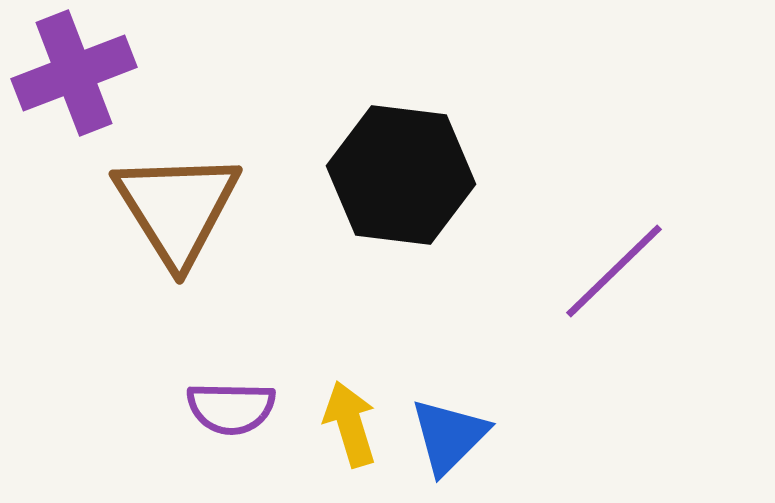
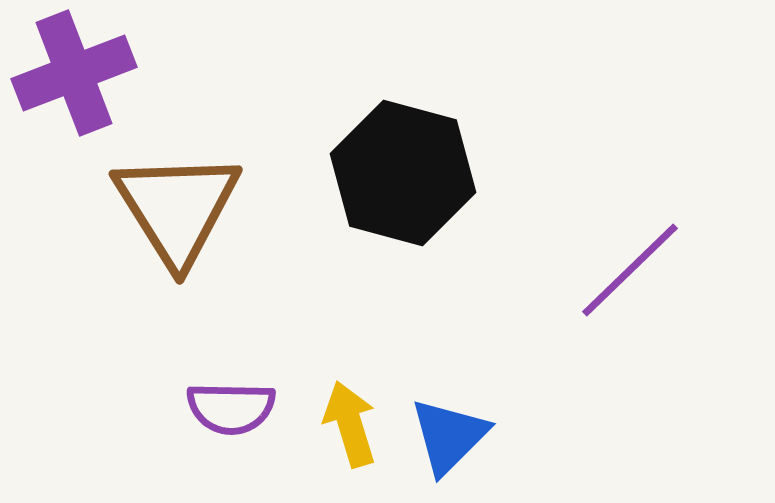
black hexagon: moved 2 px right, 2 px up; rotated 8 degrees clockwise
purple line: moved 16 px right, 1 px up
